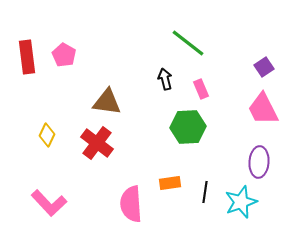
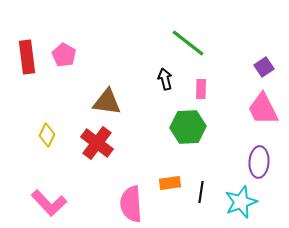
pink rectangle: rotated 24 degrees clockwise
black line: moved 4 px left
